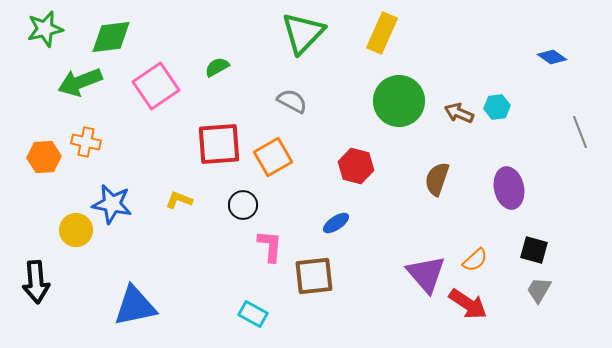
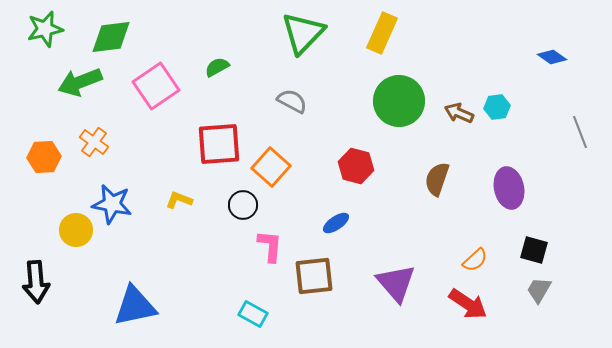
orange cross: moved 8 px right; rotated 24 degrees clockwise
orange square: moved 2 px left, 10 px down; rotated 18 degrees counterclockwise
purple triangle: moved 30 px left, 9 px down
